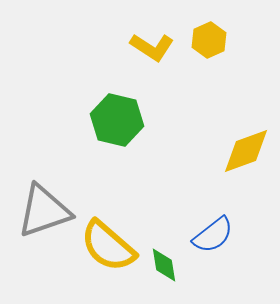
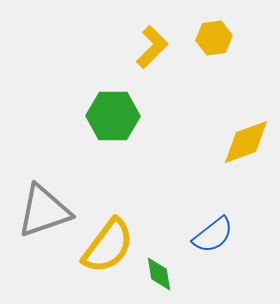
yellow hexagon: moved 5 px right, 2 px up; rotated 16 degrees clockwise
yellow L-shape: rotated 78 degrees counterclockwise
green hexagon: moved 4 px left, 4 px up; rotated 12 degrees counterclockwise
yellow diamond: moved 9 px up
yellow semicircle: rotated 94 degrees counterclockwise
green diamond: moved 5 px left, 9 px down
